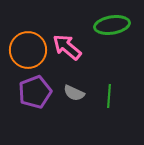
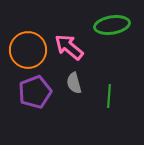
pink arrow: moved 2 px right
gray semicircle: moved 10 px up; rotated 50 degrees clockwise
